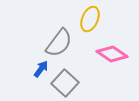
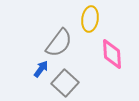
yellow ellipse: rotated 15 degrees counterclockwise
pink diamond: rotated 52 degrees clockwise
